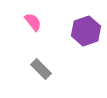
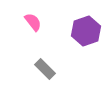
gray rectangle: moved 4 px right
